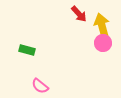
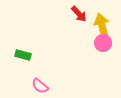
green rectangle: moved 4 px left, 5 px down
